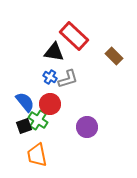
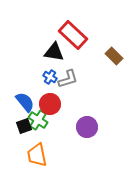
red rectangle: moved 1 px left, 1 px up
